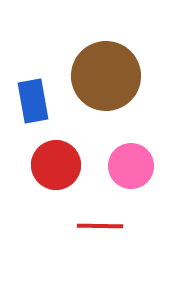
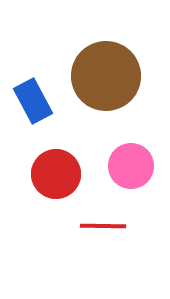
blue rectangle: rotated 18 degrees counterclockwise
red circle: moved 9 px down
red line: moved 3 px right
